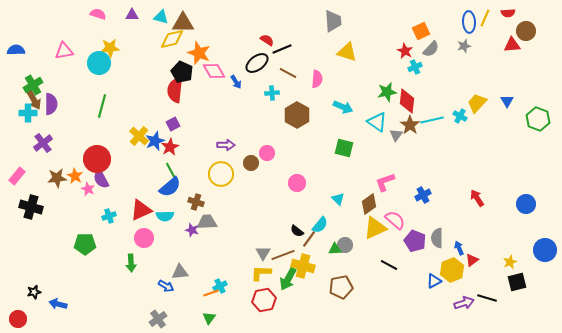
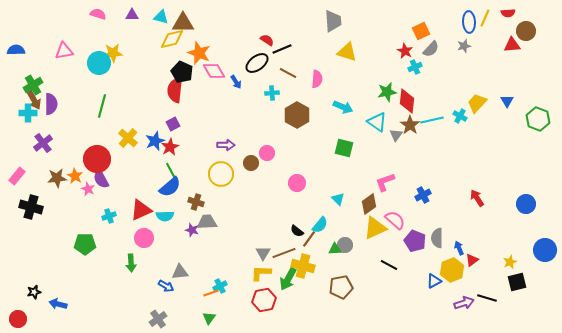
yellow star at (110, 48): moved 3 px right, 5 px down
yellow cross at (139, 136): moved 11 px left, 2 px down
brown line at (283, 255): moved 1 px right, 2 px up
